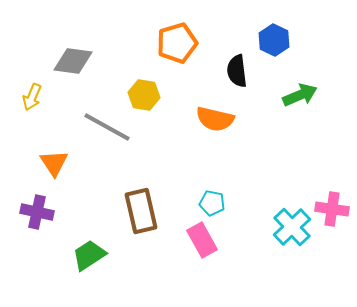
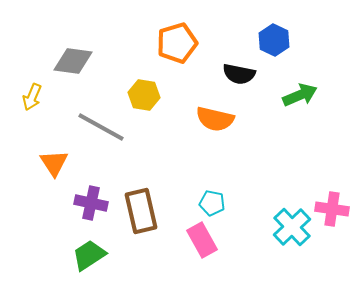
black semicircle: moved 2 px right, 3 px down; rotated 72 degrees counterclockwise
gray line: moved 6 px left
purple cross: moved 54 px right, 9 px up
